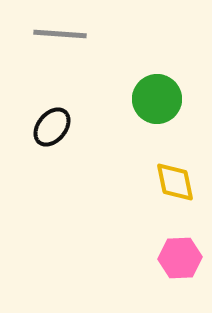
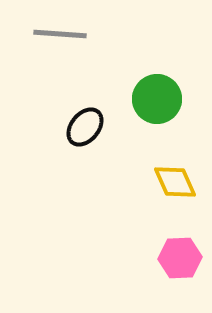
black ellipse: moved 33 px right
yellow diamond: rotated 12 degrees counterclockwise
